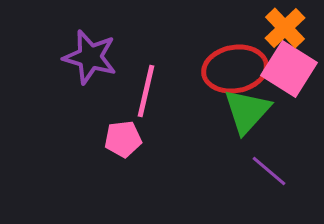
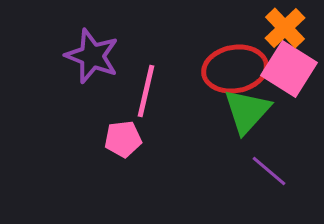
purple star: moved 2 px right, 1 px up; rotated 6 degrees clockwise
